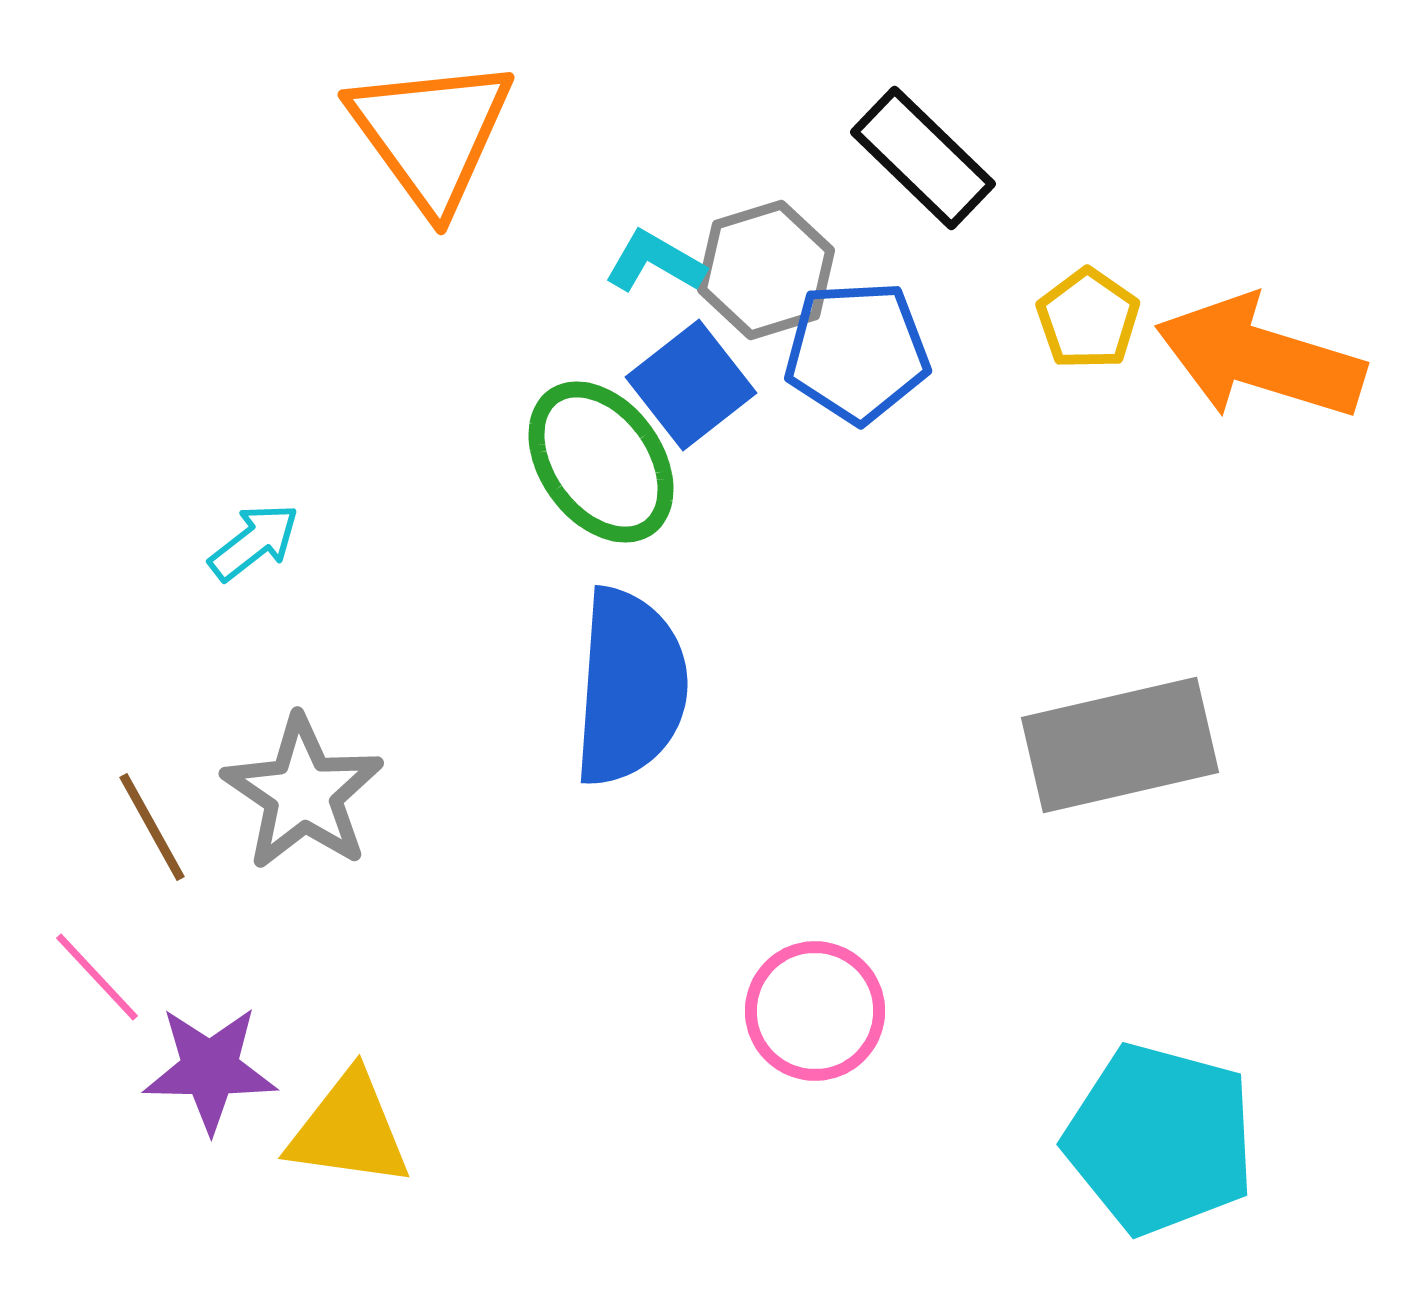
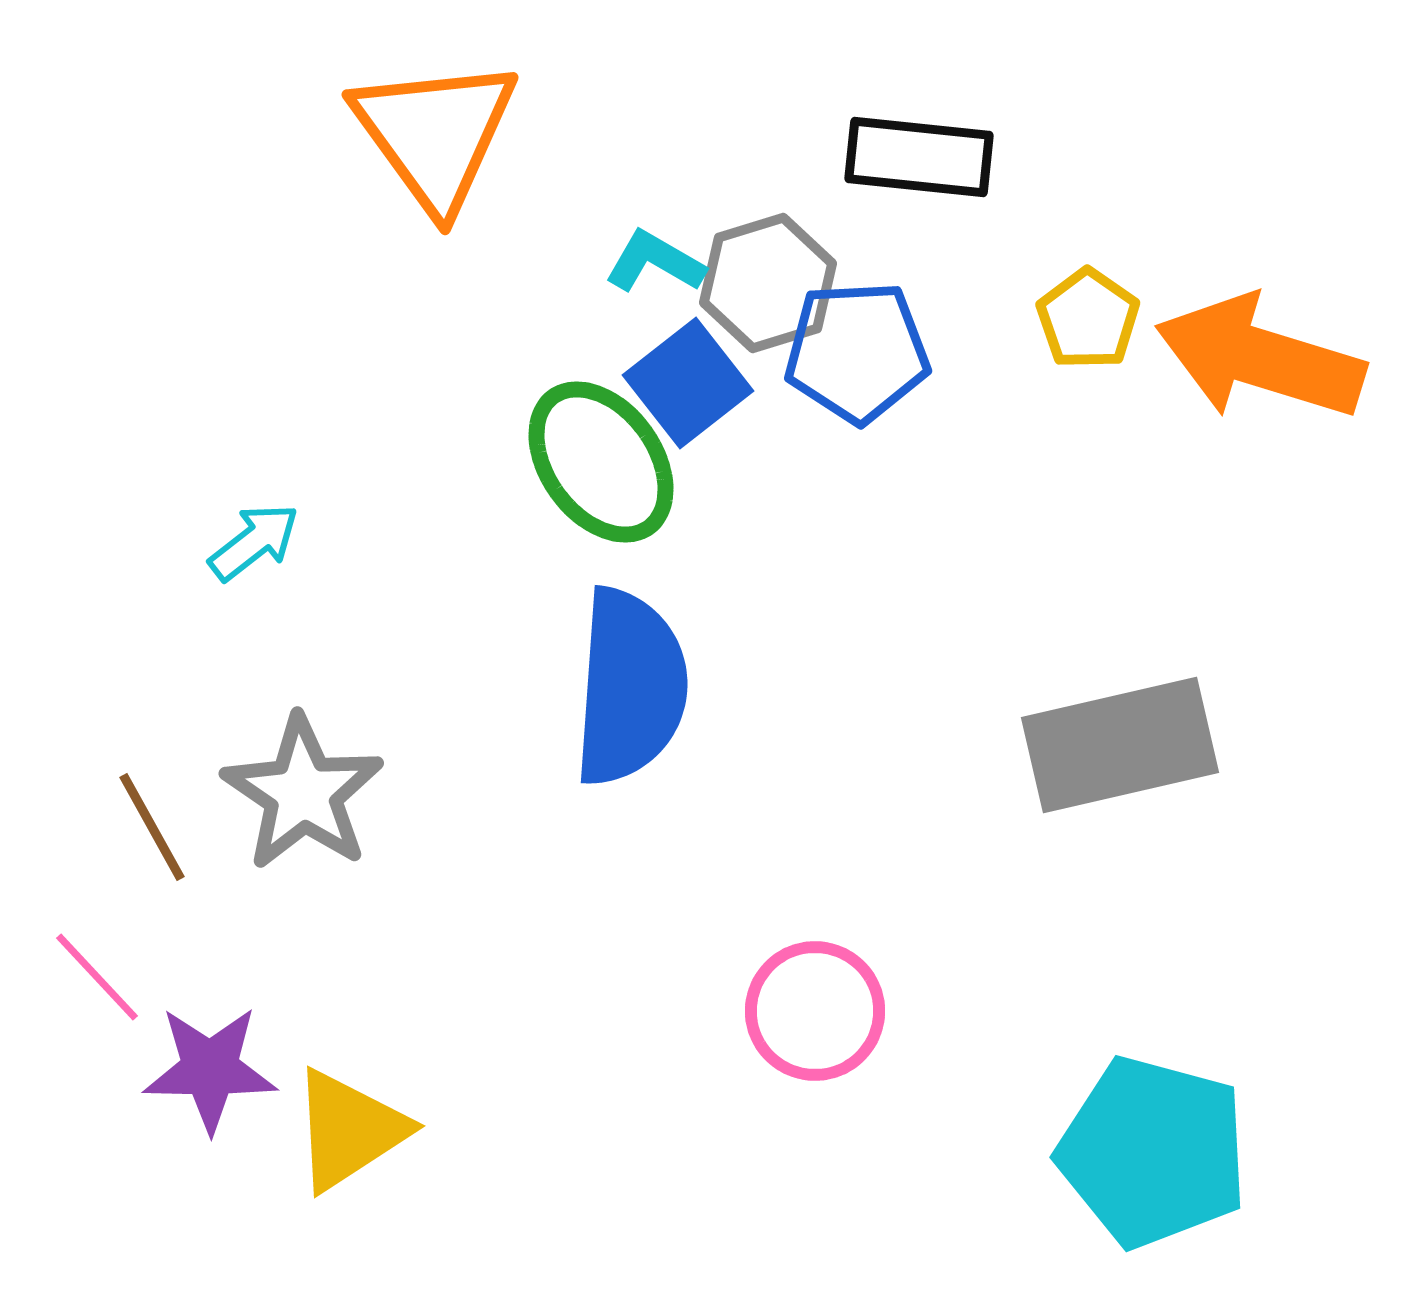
orange triangle: moved 4 px right
black rectangle: moved 4 px left, 1 px up; rotated 38 degrees counterclockwise
gray hexagon: moved 2 px right, 13 px down
blue square: moved 3 px left, 2 px up
yellow triangle: rotated 41 degrees counterclockwise
cyan pentagon: moved 7 px left, 13 px down
